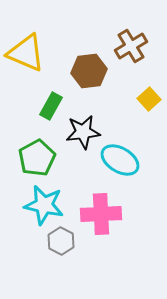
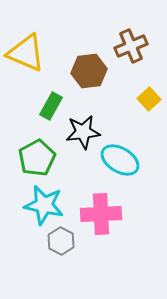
brown cross: rotated 8 degrees clockwise
